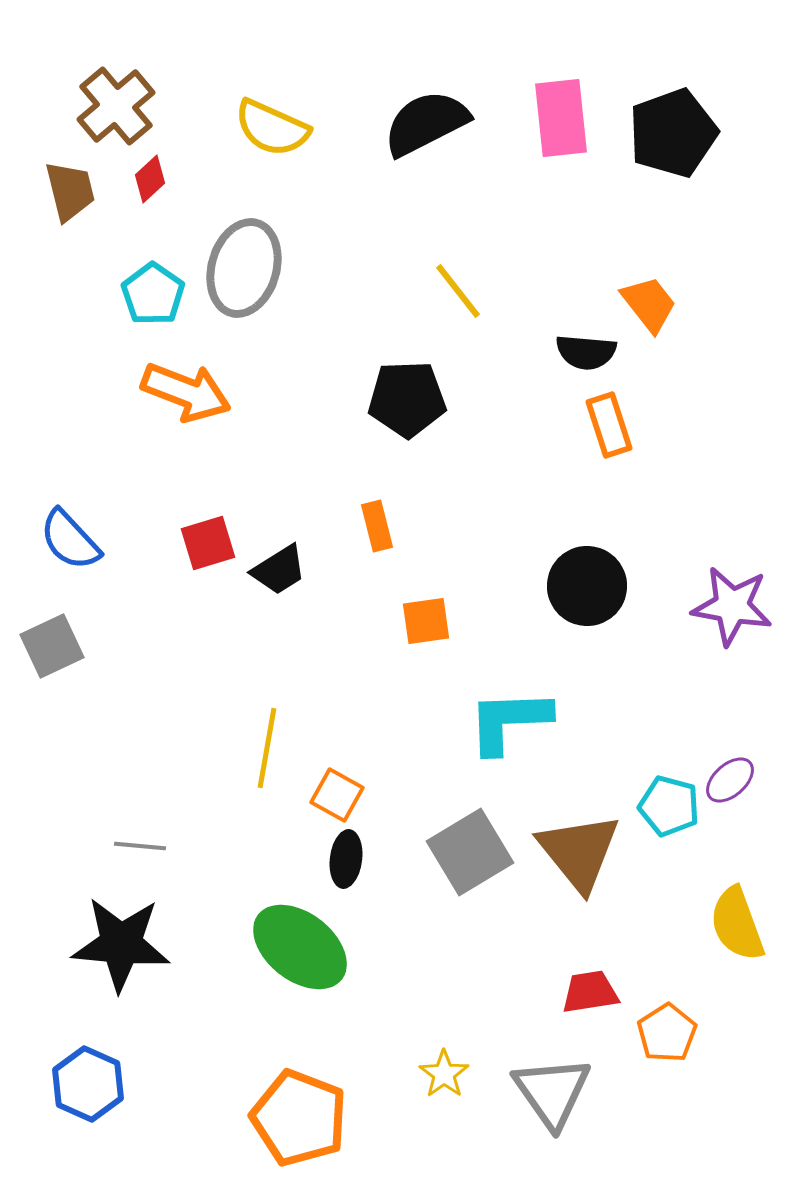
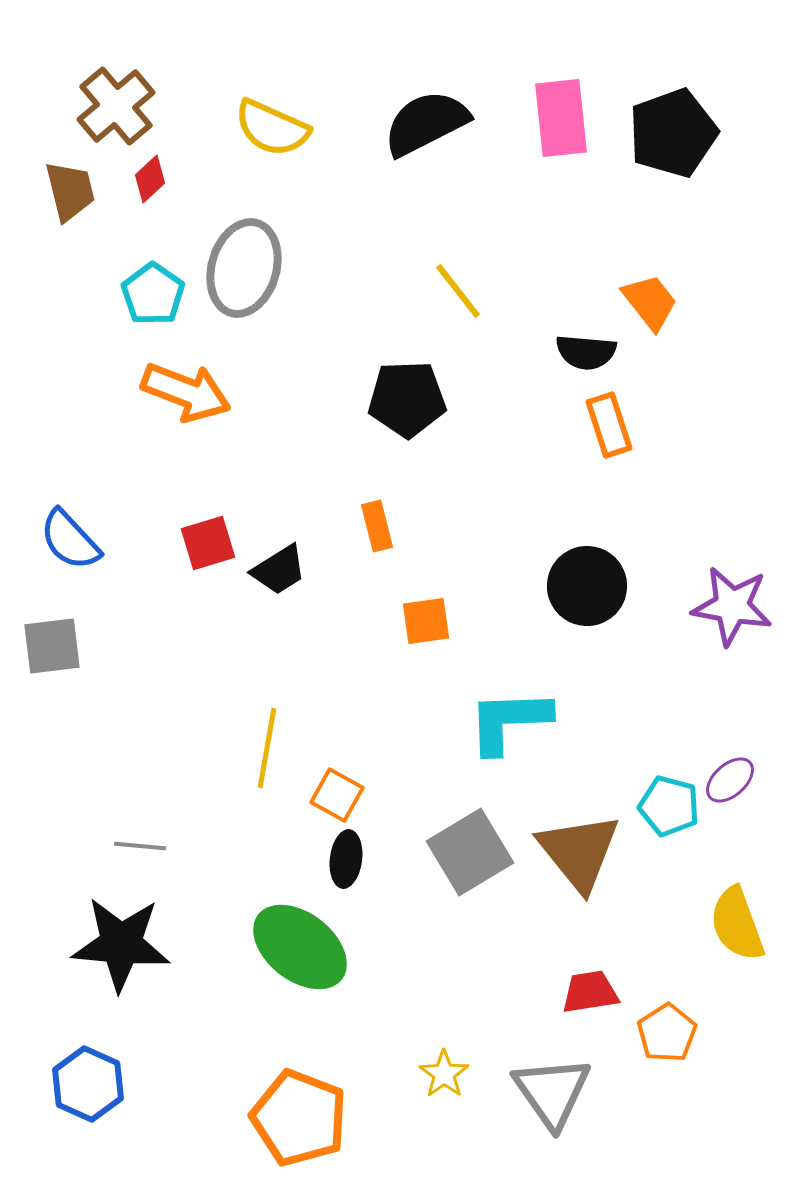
orange trapezoid at (649, 304): moved 1 px right, 2 px up
gray square at (52, 646): rotated 18 degrees clockwise
